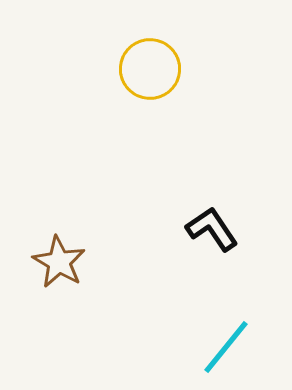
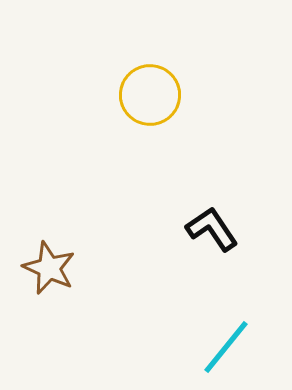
yellow circle: moved 26 px down
brown star: moved 10 px left, 6 px down; rotated 6 degrees counterclockwise
